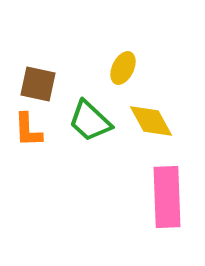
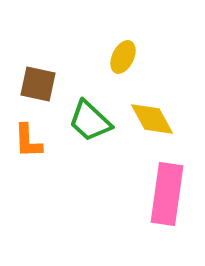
yellow ellipse: moved 11 px up
yellow diamond: moved 1 px right, 2 px up
orange L-shape: moved 11 px down
pink rectangle: moved 3 px up; rotated 10 degrees clockwise
